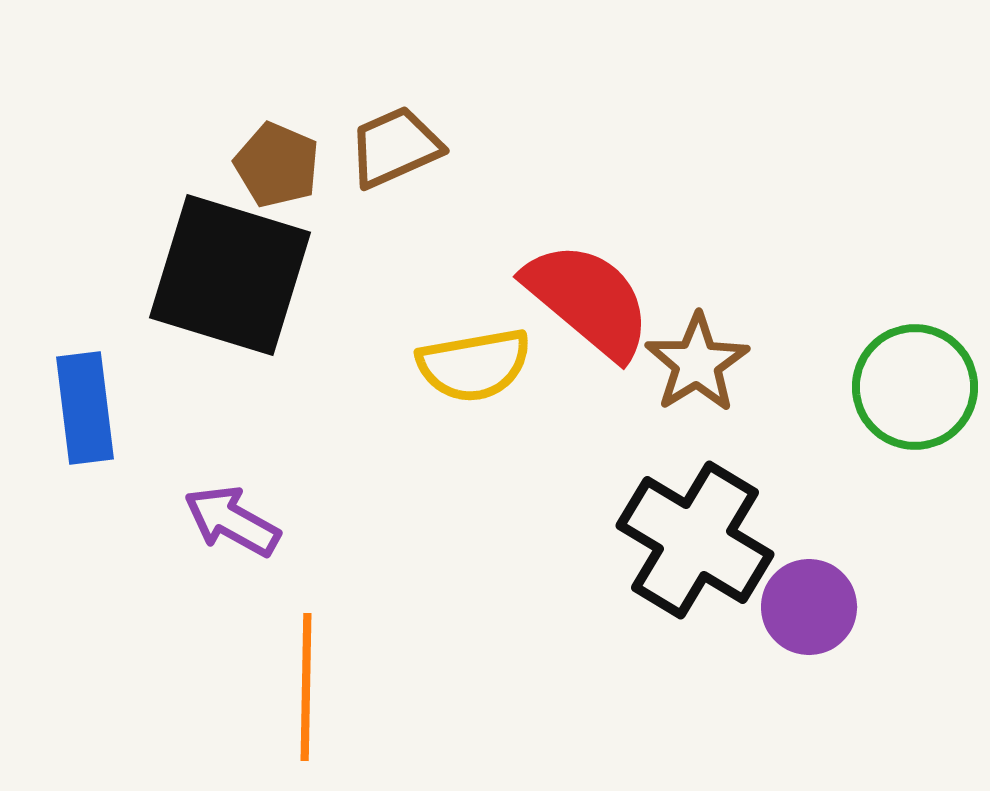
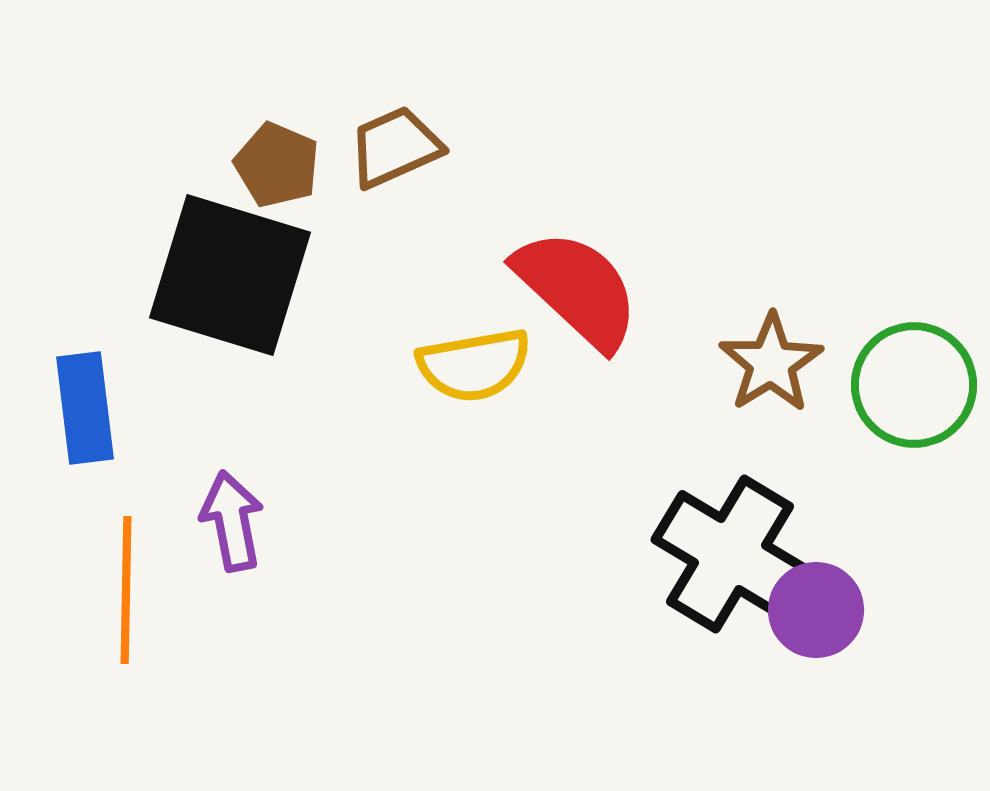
red semicircle: moved 11 px left, 11 px up; rotated 3 degrees clockwise
brown star: moved 74 px right
green circle: moved 1 px left, 2 px up
purple arrow: rotated 50 degrees clockwise
black cross: moved 35 px right, 14 px down
purple circle: moved 7 px right, 3 px down
orange line: moved 180 px left, 97 px up
